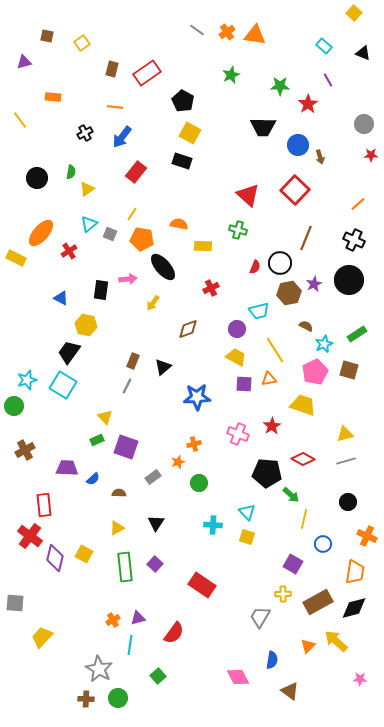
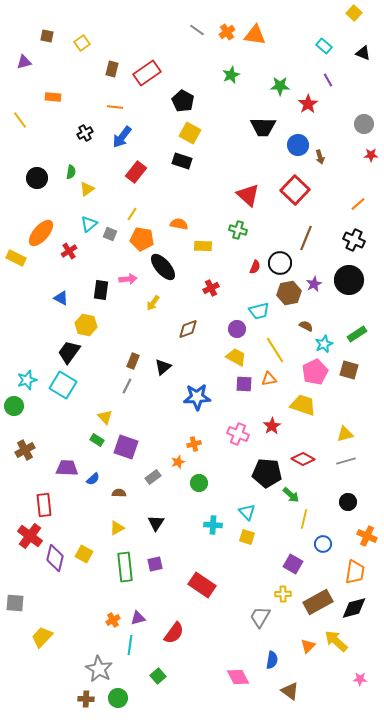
green rectangle at (97, 440): rotated 56 degrees clockwise
purple square at (155, 564): rotated 35 degrees clockwise
